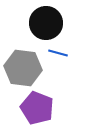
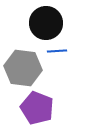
blue line: moved 1 px left, 2 px up; rotated 18 degrees counterclockwise
